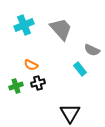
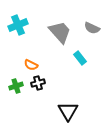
cyan cross: moved 6 px left
gray trapezoid: moved 1 px left, 3 px down
gray semicircle: moved 22 px up
cyan rectangle: moved 11 px up
black triangle: moved 2 px left, 2 px up
